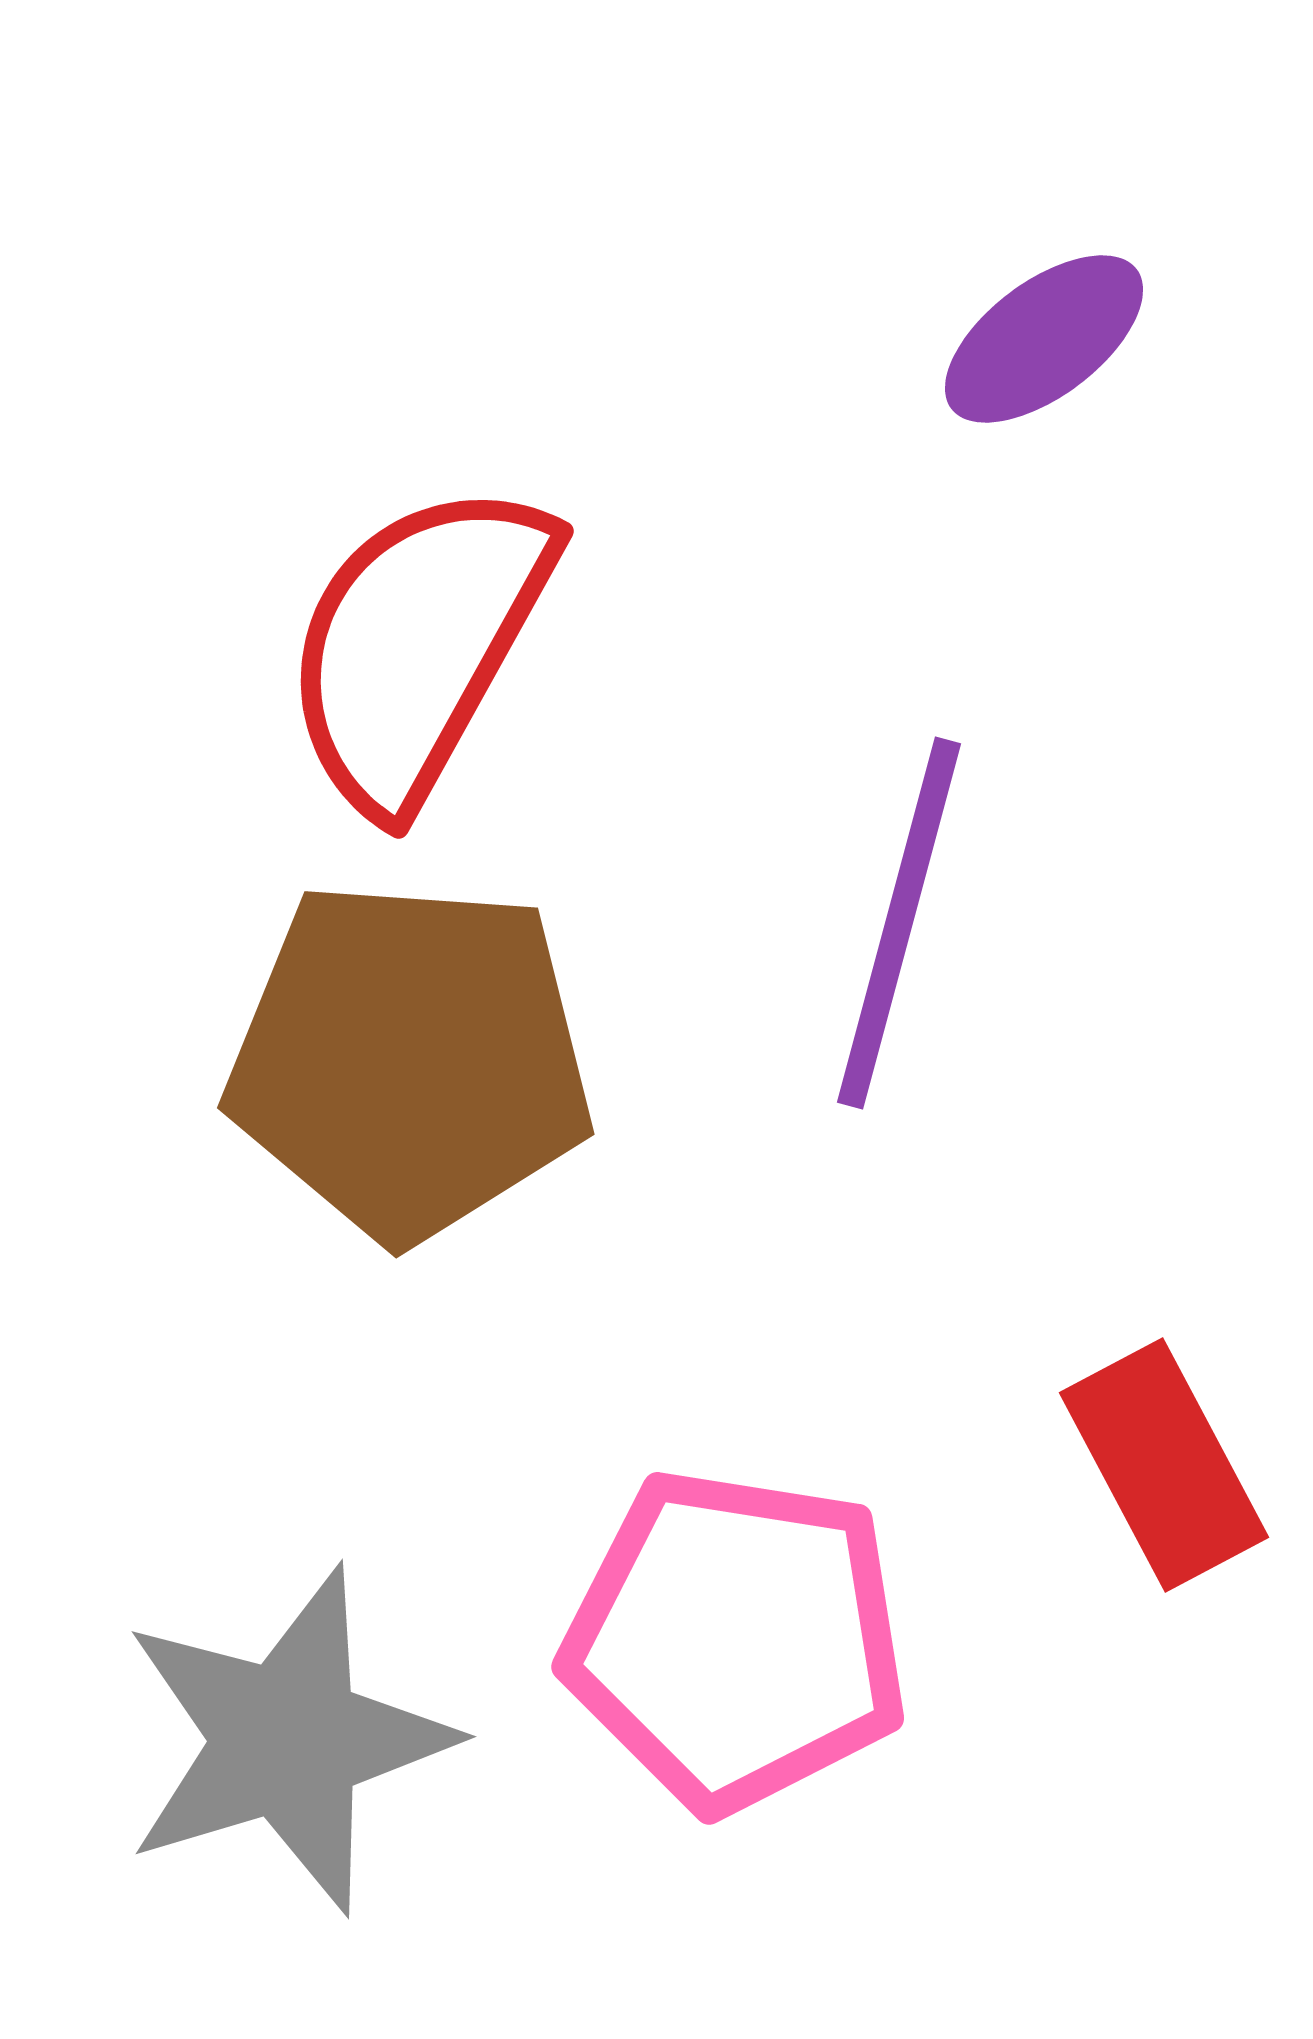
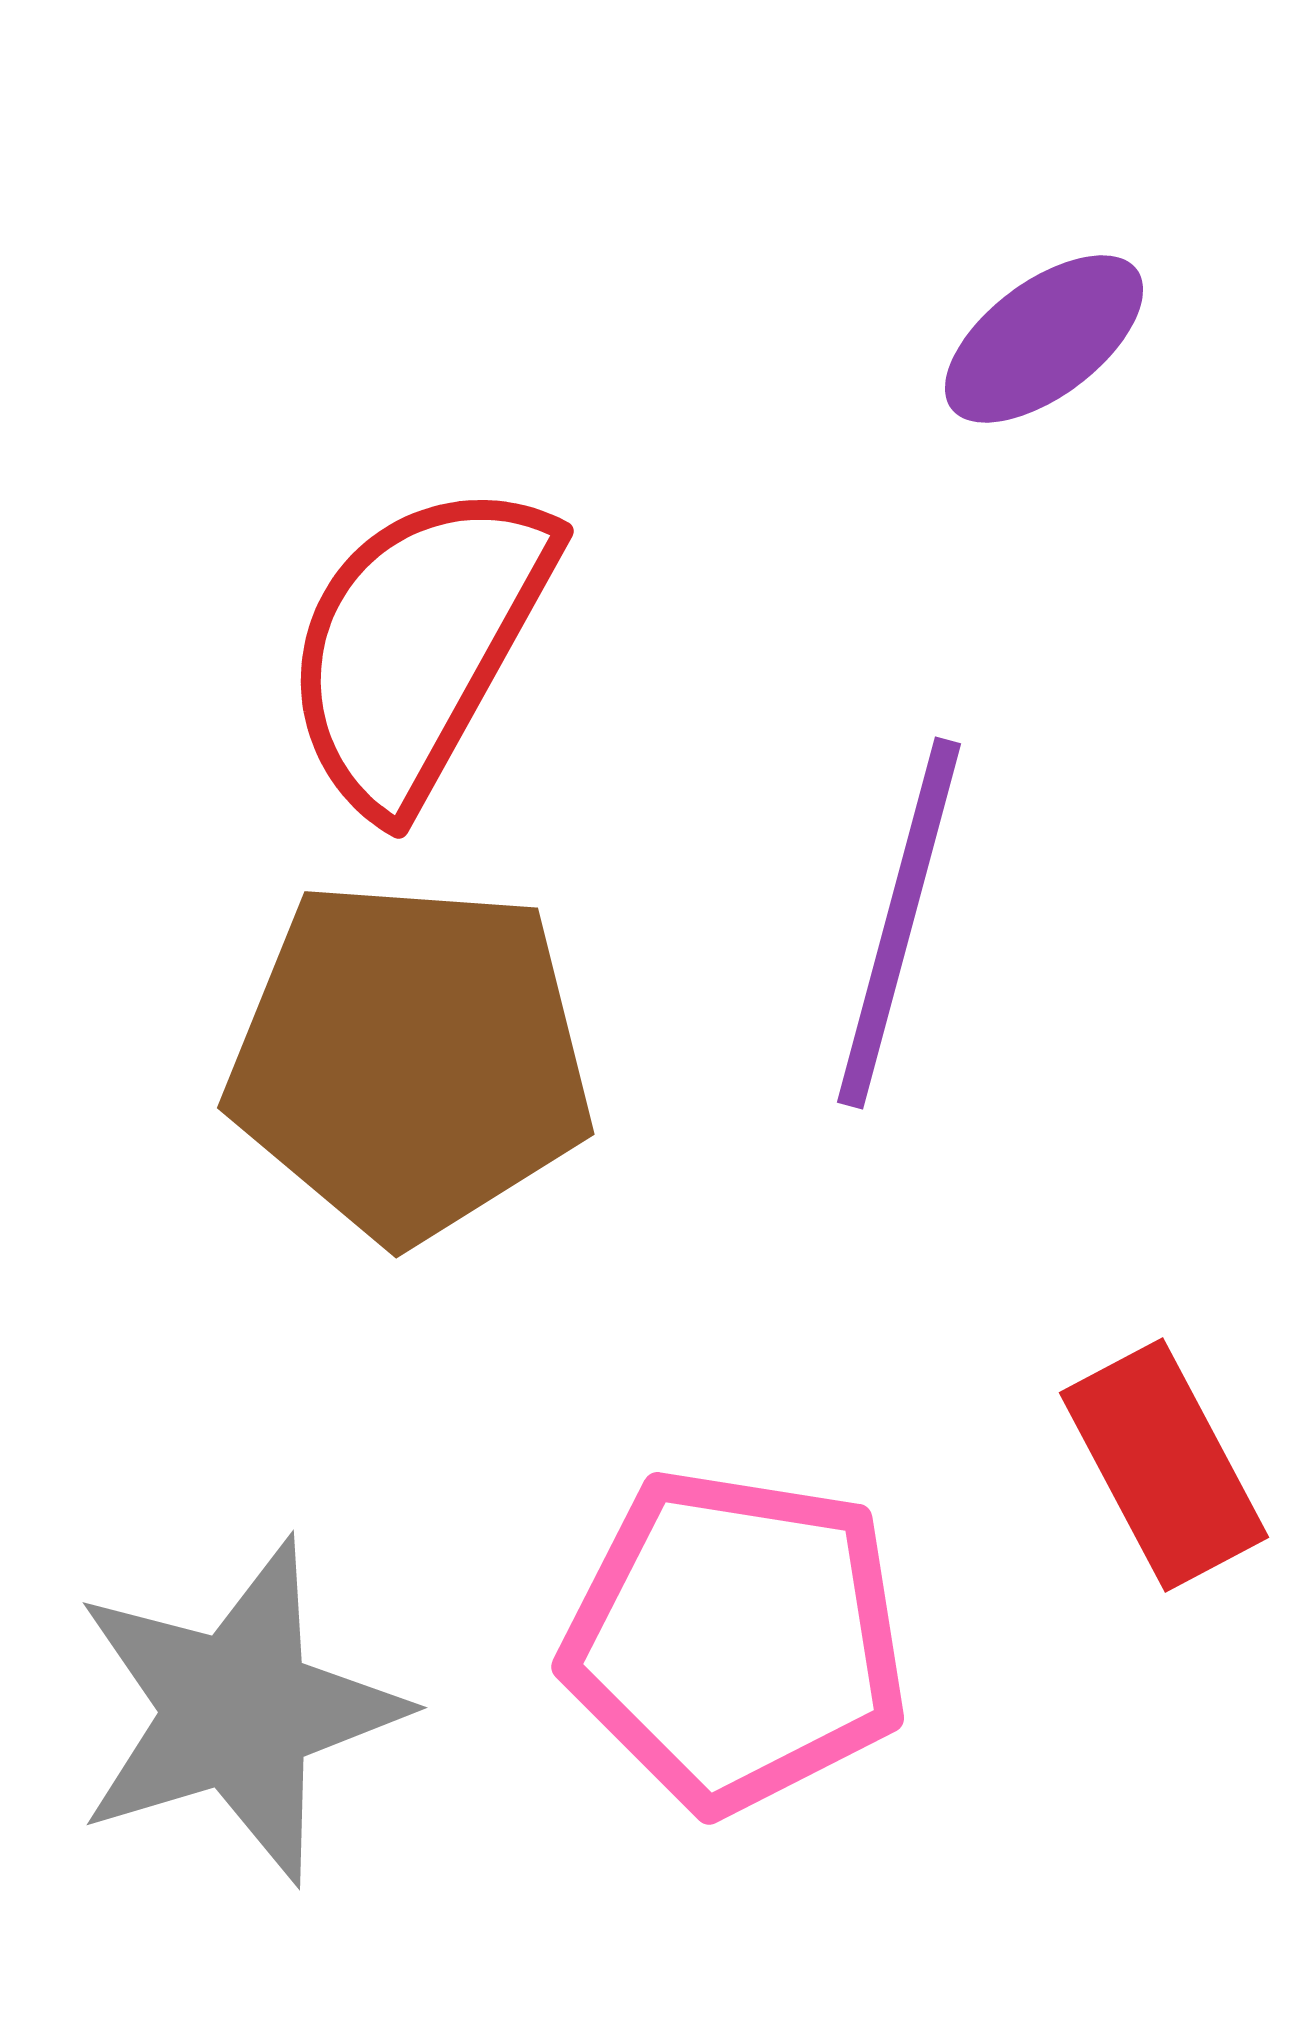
gray star: moved 49 px left, 29 px up
